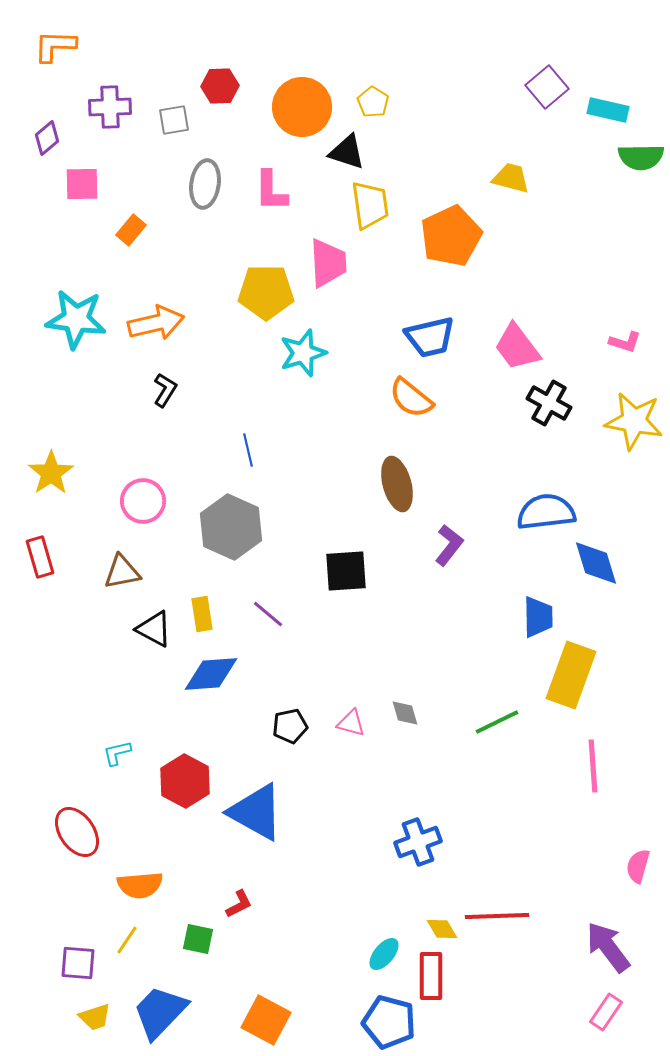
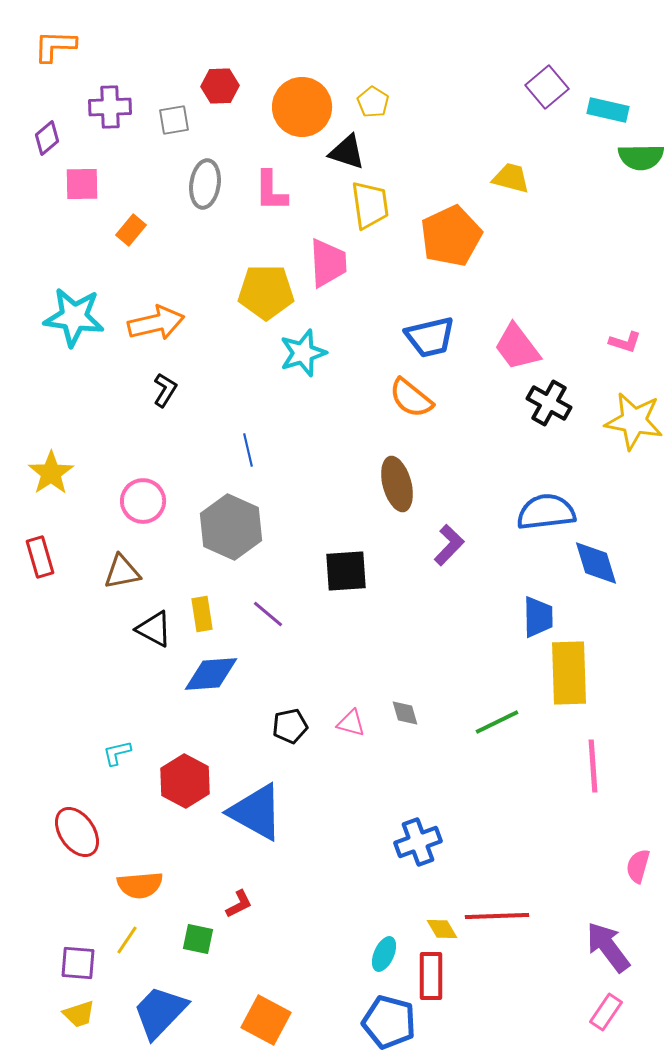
cyan star at (76, 319): moved 2 px left, 2 px up
purple L-shape at (449, 545): rotated 6 degrees clockwise
yellow rectangle at (571, 675): moved 2 px left, 2 px up; rotated 22 degrees counterclockwise
cyan ellipse at (384, 954): rotated 16 degrees counterclockwise
yellow trapezoid at (95, 1017): moved 16 px left, 3 px up
